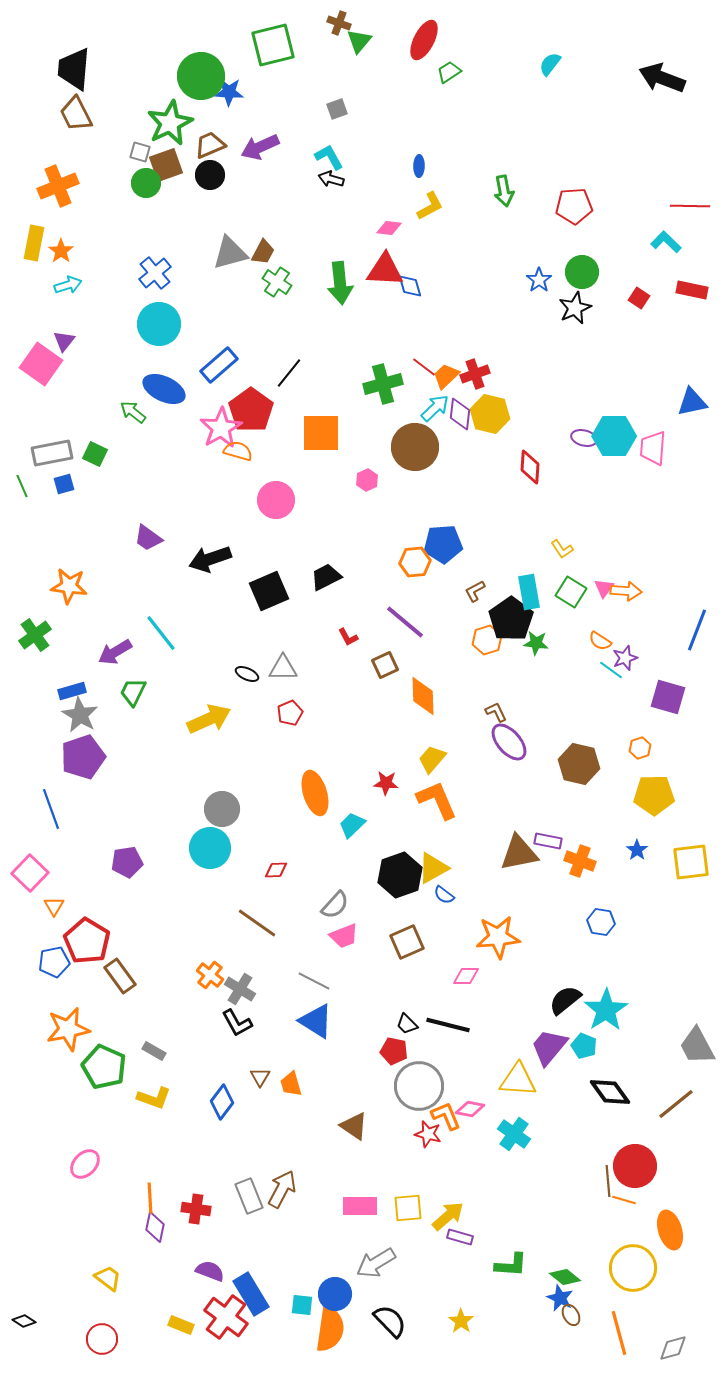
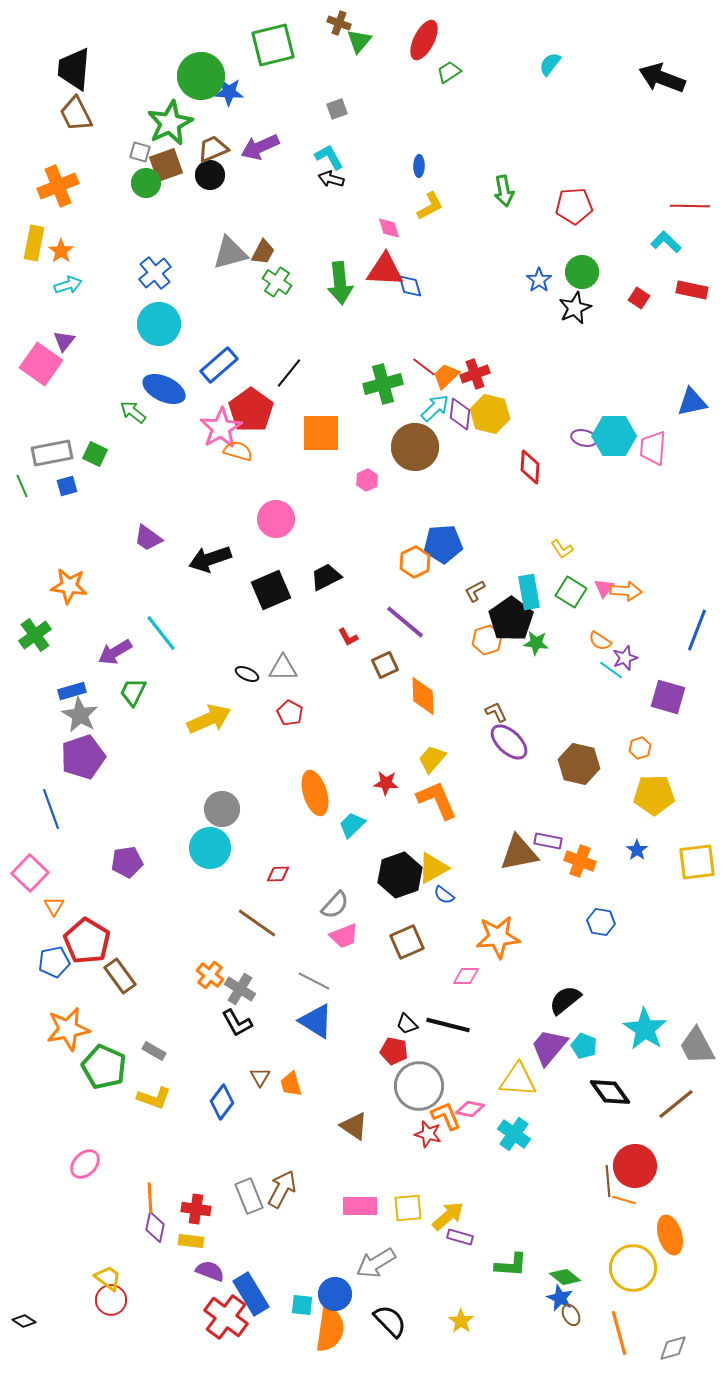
brown trapezoid at (210, 145): moved 3 px right, 4 px down
pink diamond at (389, 228): rotated 65 degrees clockwise
blue square at (64, 484): moved 3 px right, 2 px down
pink circle at (276, 500): moved 19 px down
orange hexagon at (415, 562): rotated 20 degrees counterclockwise
black square at (269, 591): moved 2 px right, 1 px up
red pentagon at (290, 713): rotated 20 degrees counterclockwise
purple ellipse at (509, 742): rotated 6 degrees counterclockwise
yellow square at (691, 862): moved 6 px right
red diamond at (276, 870): moved 2 px right, 4 px down
cyan star at (606, 1010): moved 39 px right, 19 px down; rotated 6 degrees counterclockwise
orange ellipse at (670, 1230): moved 5 px down
yellow rectangle at (181, 1325): moved 10 px right, 84 px up; rotated 15 degrees counterclockwise
red circle at (102, 1339): moved 9 px right, 39 px up
